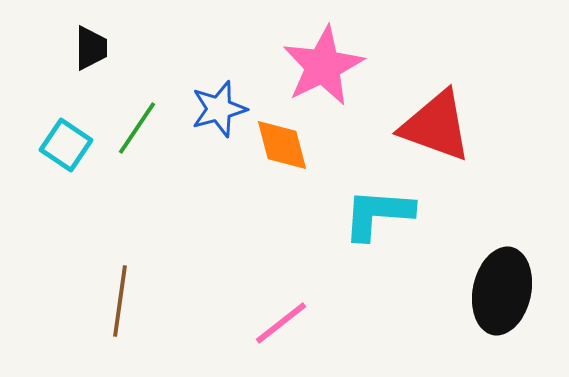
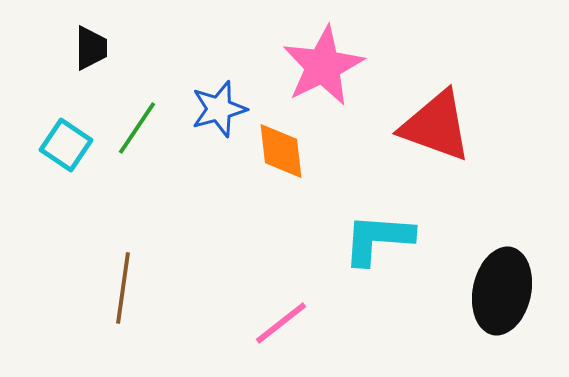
orange diamond: moved 1 px left, 6 px down; rotated 8 degrees clockwise
cyan L-shape: moved 25 px down
brown line: moved 3 px right, 13 px up
